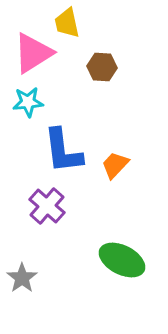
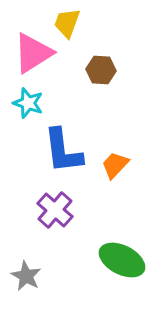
yellow trapezoid: rotated 32 degrees clockwise
brown hexagon: moved 1 px left, 3 px down
cyan star: moved 1 px down; rotated 24 degrees clockwise
purple cross: moved 8 px right, 4 px down
gray star: moved 4 px right, 2 px up; rotated 8 degrees counterclockwise
